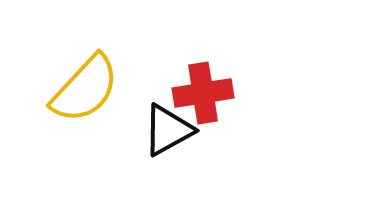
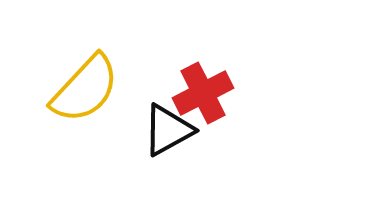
red cross: rotated 18 degrees counterclockwise
